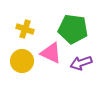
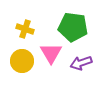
green pentagon: moved 2 px up
pink triangle: rotated 35 degrees clockwise
